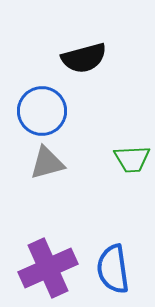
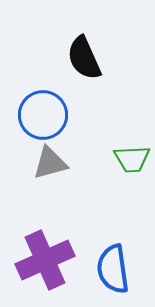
black semicircle: rotated 81 degrees clockwise
blue circle: moved 1 px right, 4 px down
gray triangle: moved 3 px right
purple cross: moved 3 px left, 8 px up
